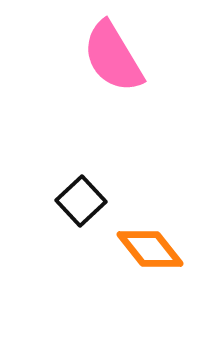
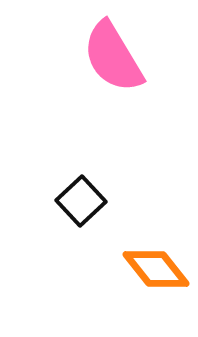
orange diamond: moved 6 px right, 20 px down
